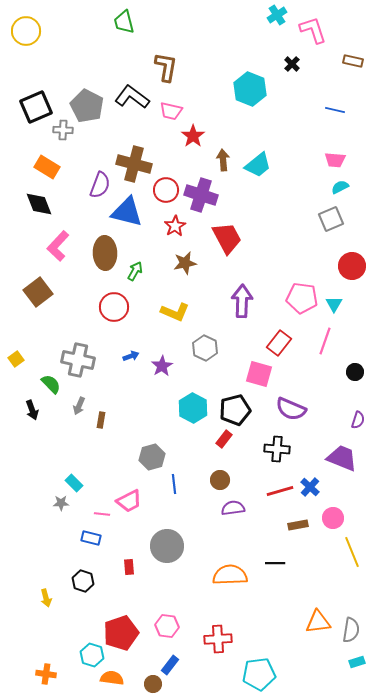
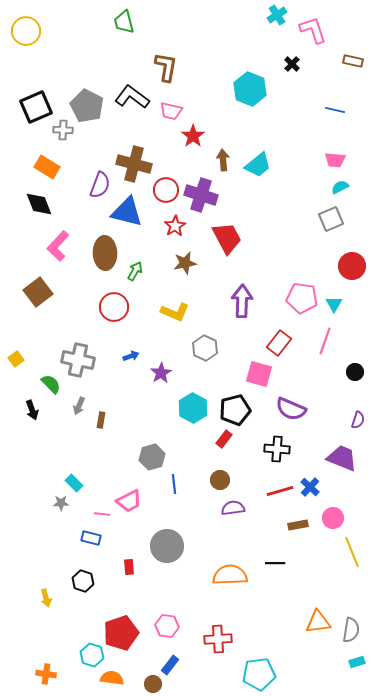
purple star at (162, 366): moved 1 px left, 7 px down
